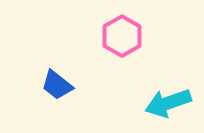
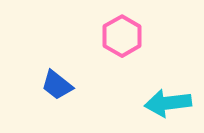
cyan arrow: rotated 12 degrees clockwise
